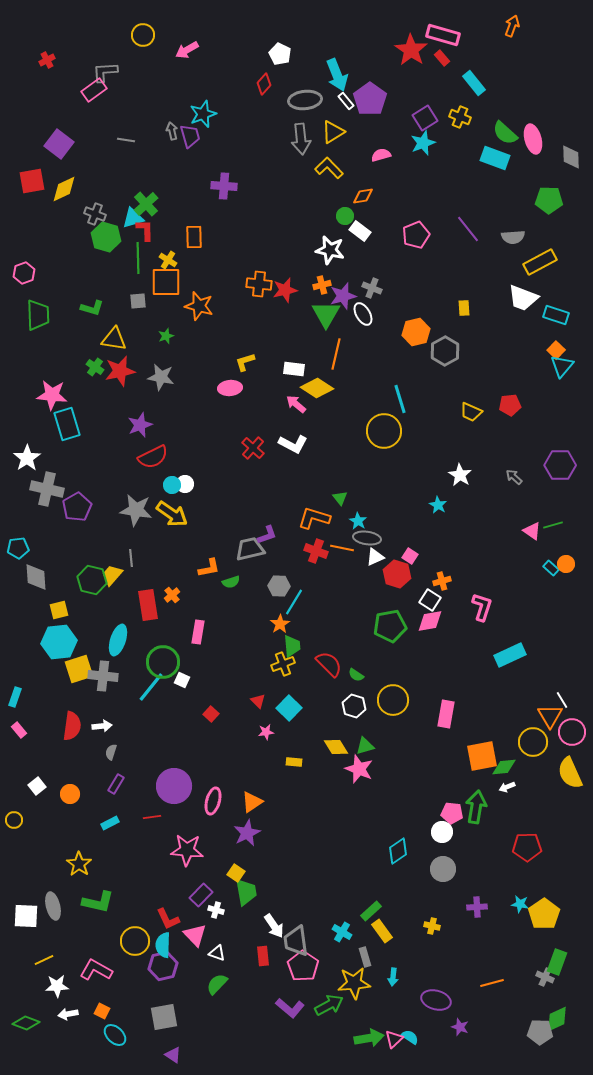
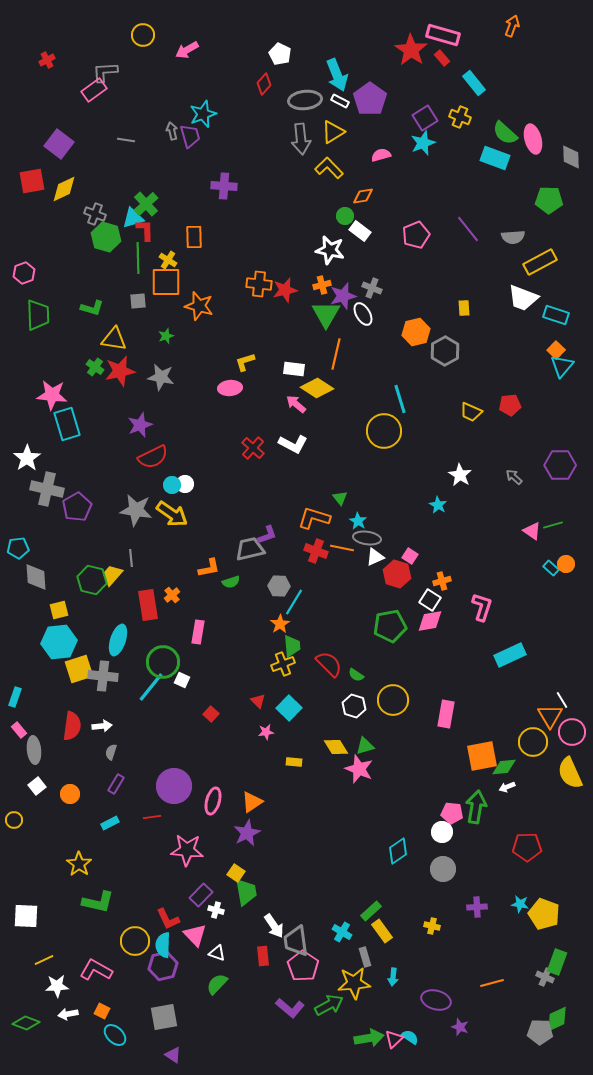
white rectangle at (346, 101): moved 6 px left; rotated 24 degrees counterclockwise
gray ellipse at (53, 906): moved 19 px left, 156 px up; rotated 8 degrees clockwise
yellow pentagon at (544, 914): rotated 16 degrees counterclockwise
